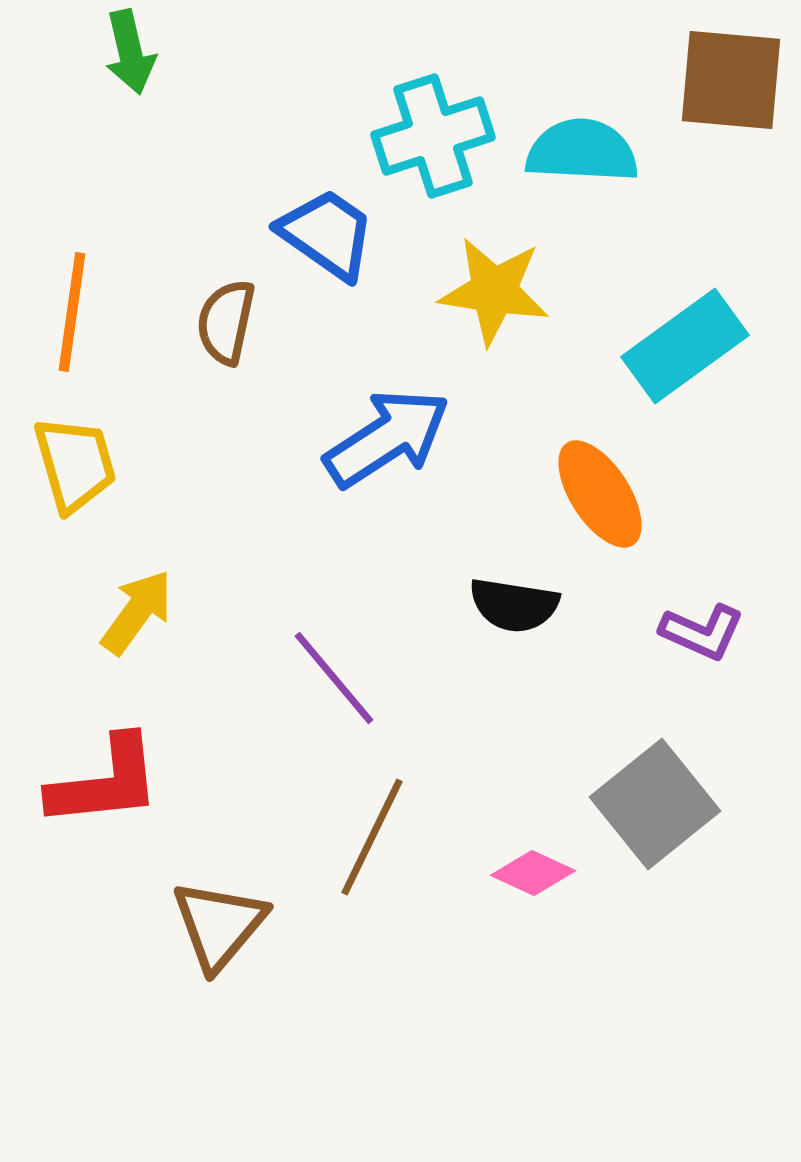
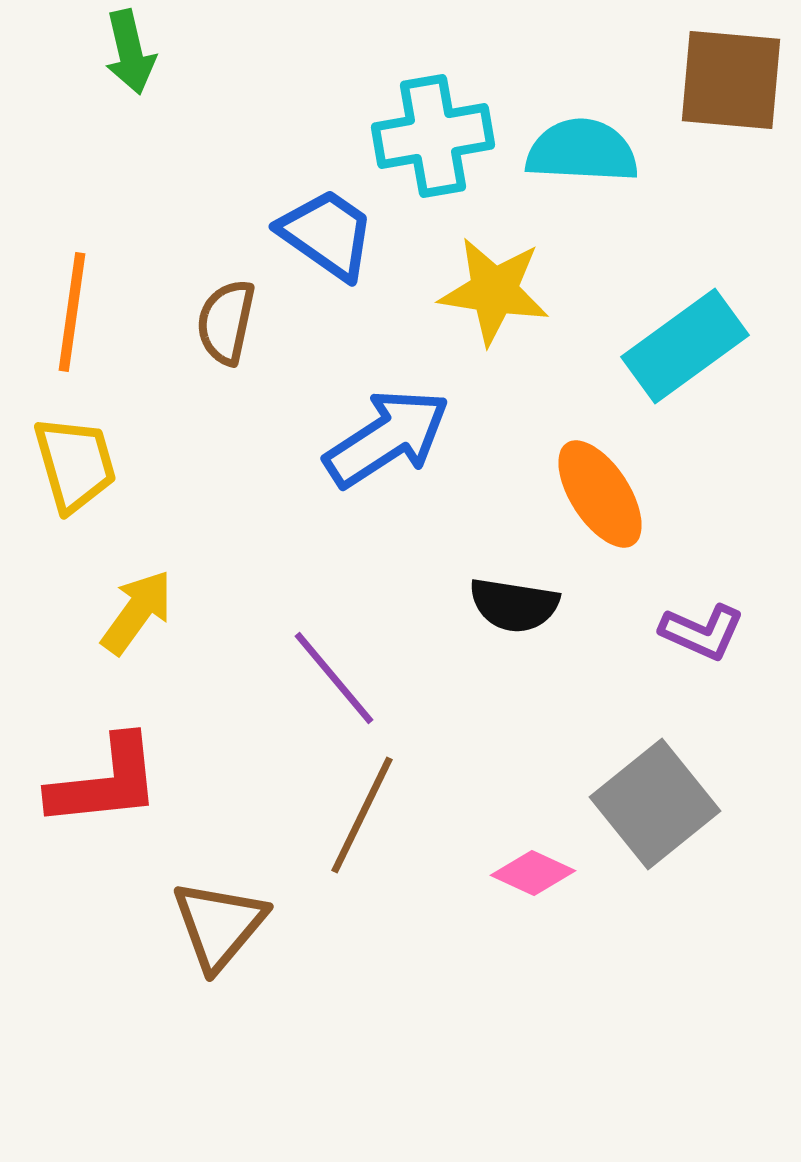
cyan cross: rotated 8 degrees clockwise
brown line: moved 10 px left, 22 px up
